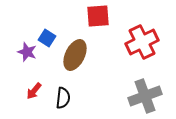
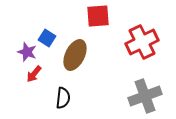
red arrow: moved 17 px up
